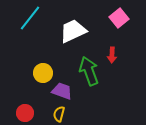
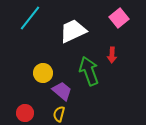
purple trapezoid: rotated 20 degrees clockwise
